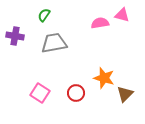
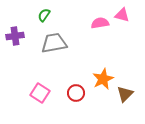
purple cross: rotated 18 degrees counterclockwise
orange star: moved 1 px left, 1 px down; rotated 30 degrees clockwise
